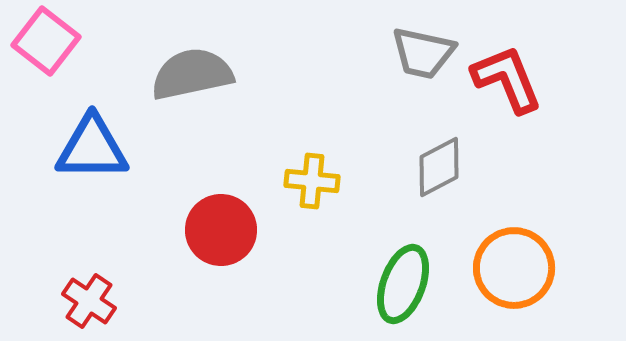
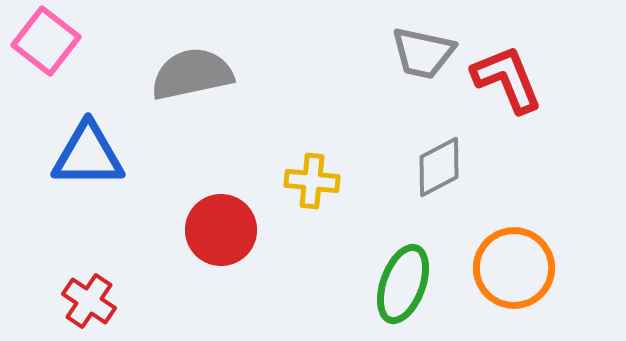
blue triangle: moved 4 px left, 7 px down
